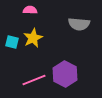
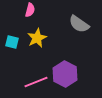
pink semicircle: rotated 104 degrees clockwise
gray semicircle: rotated 30 degrees clockwise
yellow star: moved 4 px right
pink line: moved 2 px right, 2 px down
